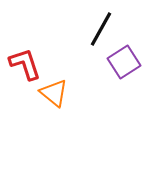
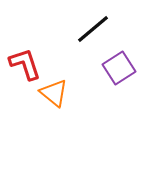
black line: moved 8 px left; rotated 21 degrees clockwise
purple square: moved 5 px left, 6 px down
